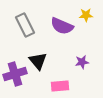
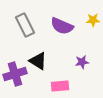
yellow star: moved 7 px right, 5 px down
black triangle: rotated 18 degrees counterclockwise
